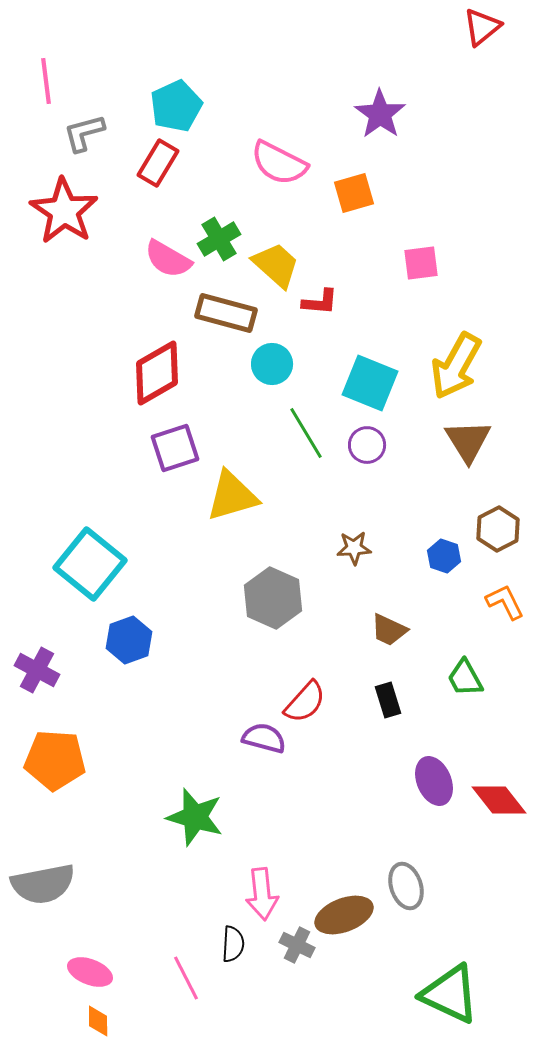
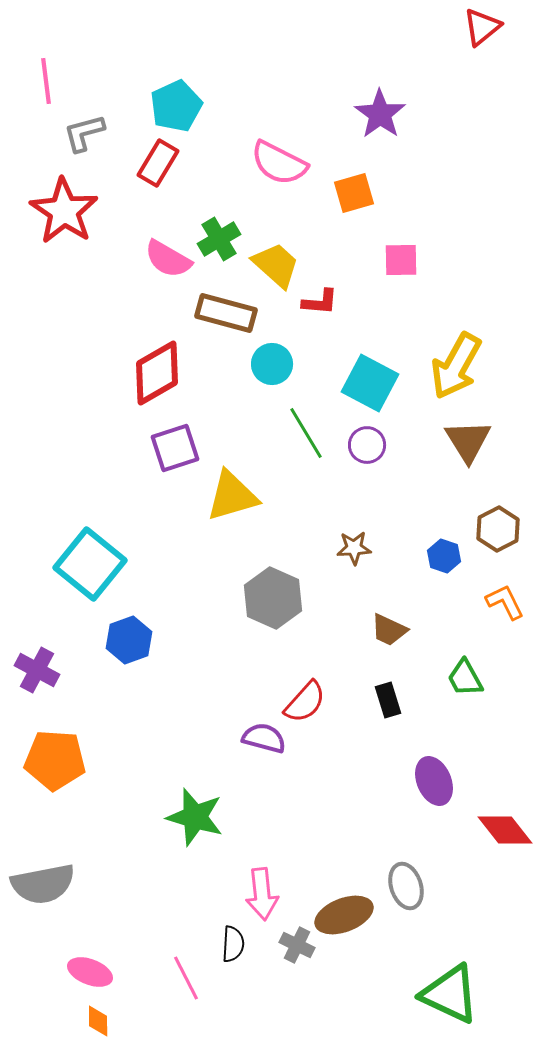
pink square at (421, 263): moved 20 px left, 3 px up; rotated 6 degrees clockwise
cyan square at (370, 383): rotated 6 degrees clockwise
red diamond at (499, 800): moved 6 px right, 30 px down
